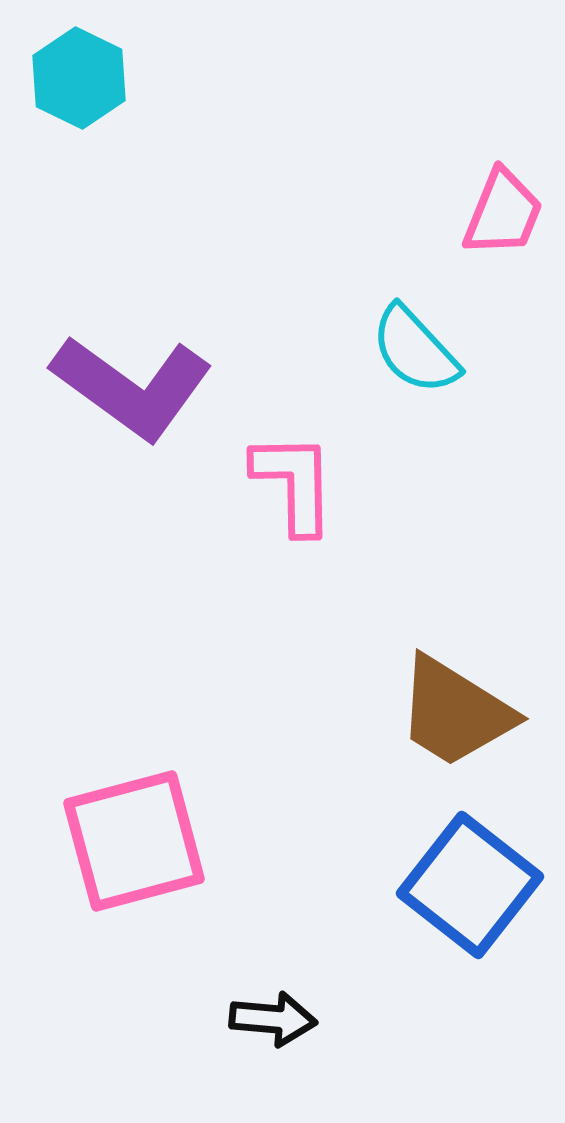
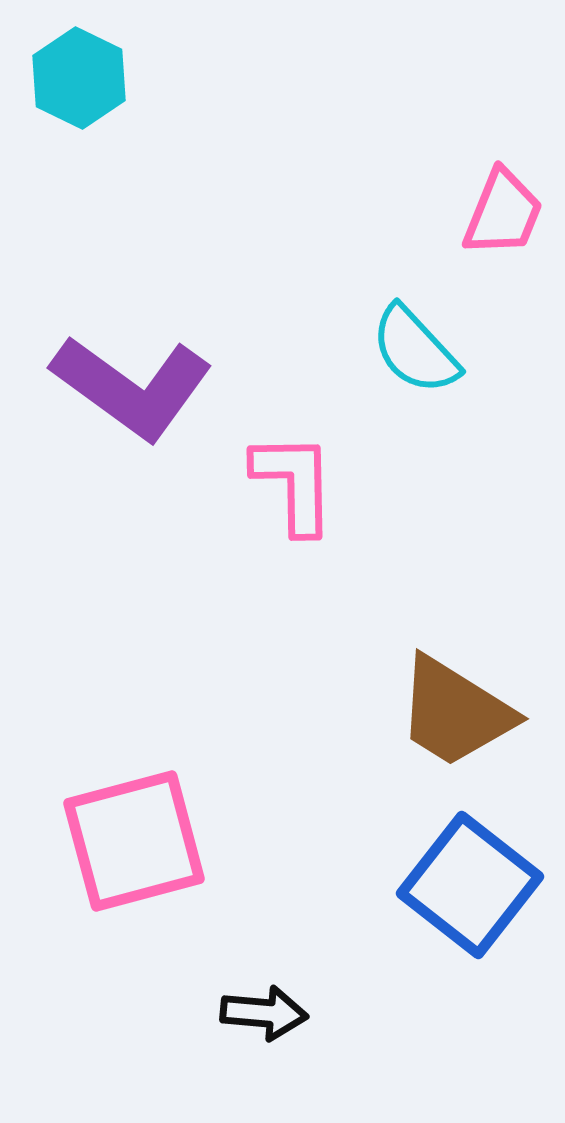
black arrow: moved 9 px left, 6 px up
